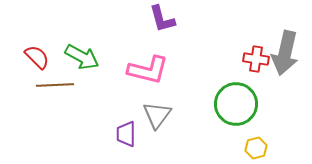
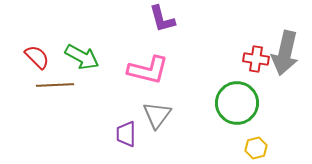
green circle: moved 1 px right, 1 px up
